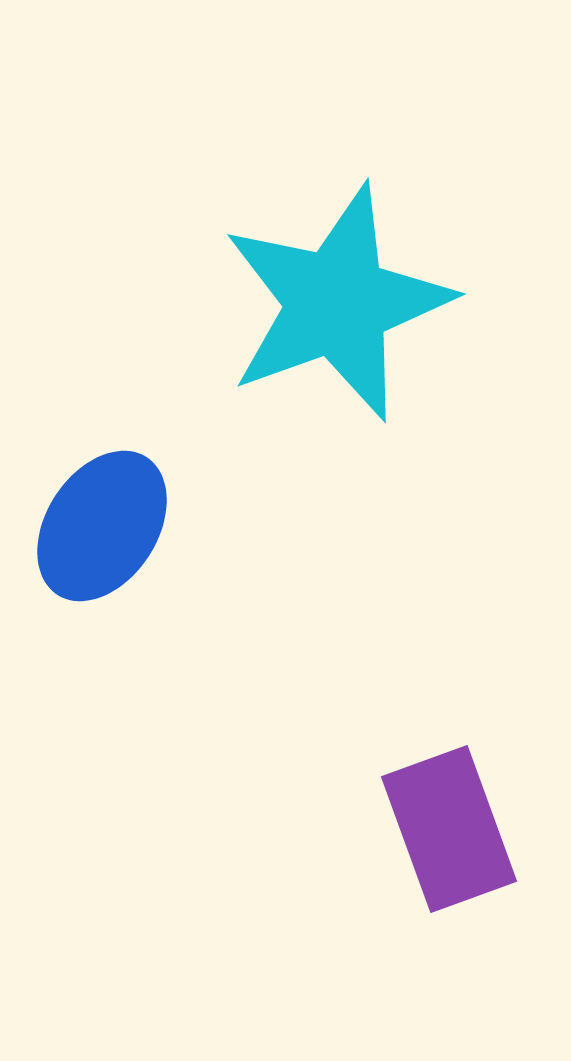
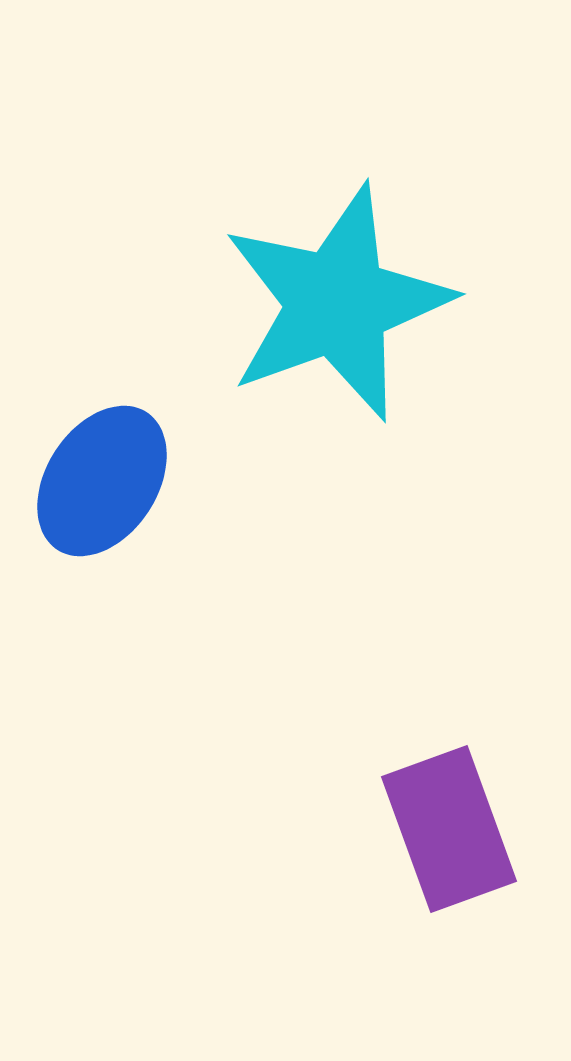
blue ellipse: moved 45 px up
